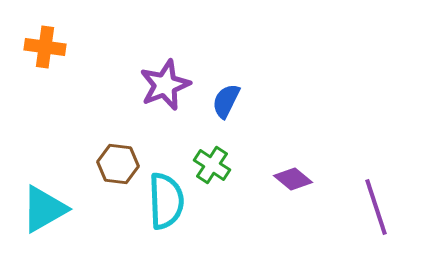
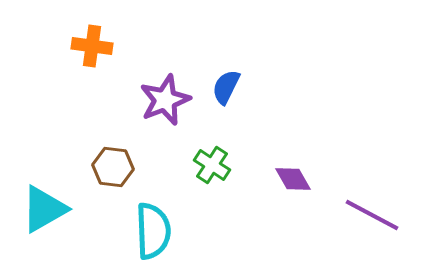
orange cross: moved 47 px right, 1 px up
purple star: moved 15 px down
blue semicircle: moved 14 px up
brown hexagon: moved 5 px left, 3 px down
purple diamond: rotated 21 degrees clockwise
cyan semicircle: moved 13 px left, 30 px down
purple line: moved 4 px left, 8 px down; rotated 44 degrees counterclockwise
